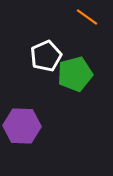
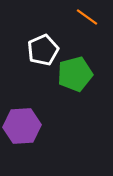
white pentagon: moved 3 px left, 6 px up
purple hexagon: rotated 6 degrees counterclockwise
